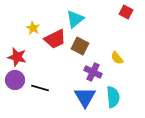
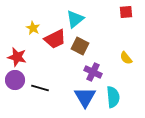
red square: rotated 32 degrees counterclockwise
yellow semicircle: moved 9 px right
